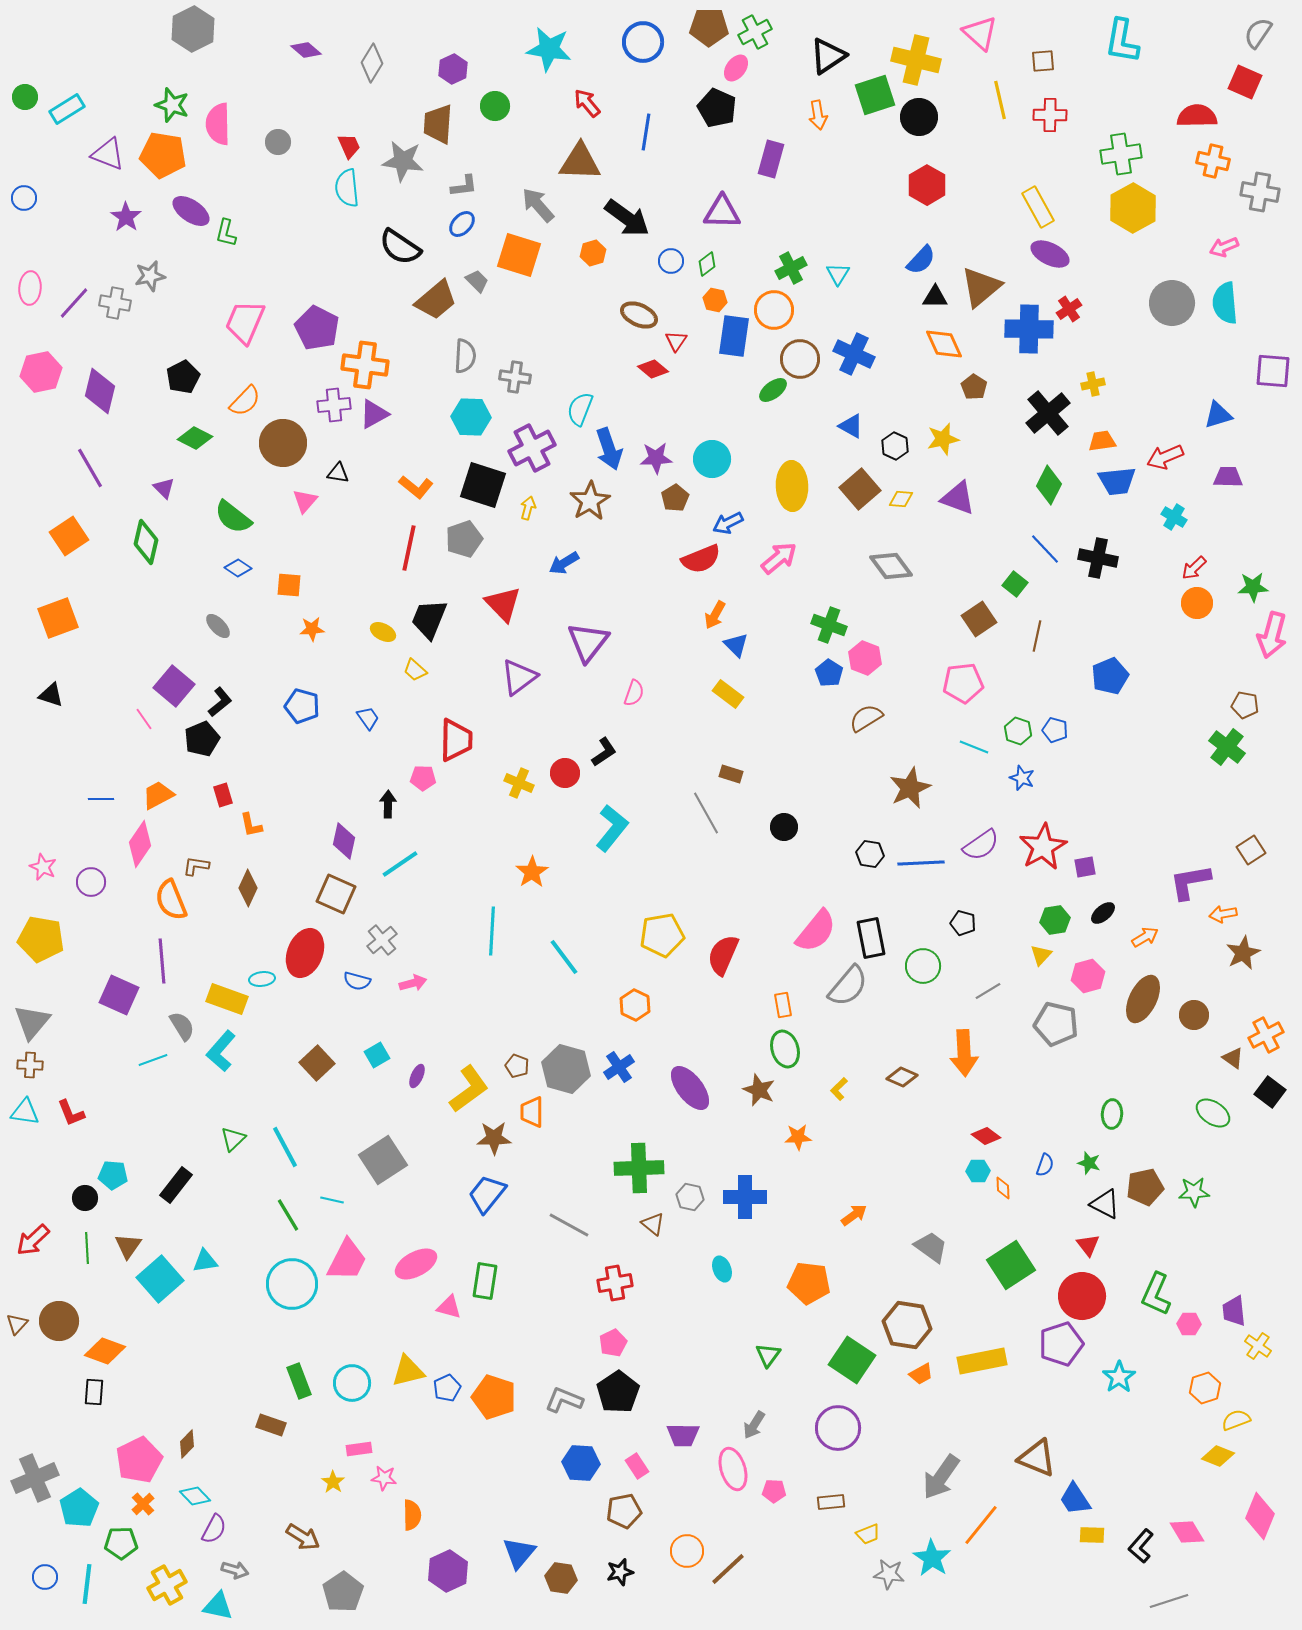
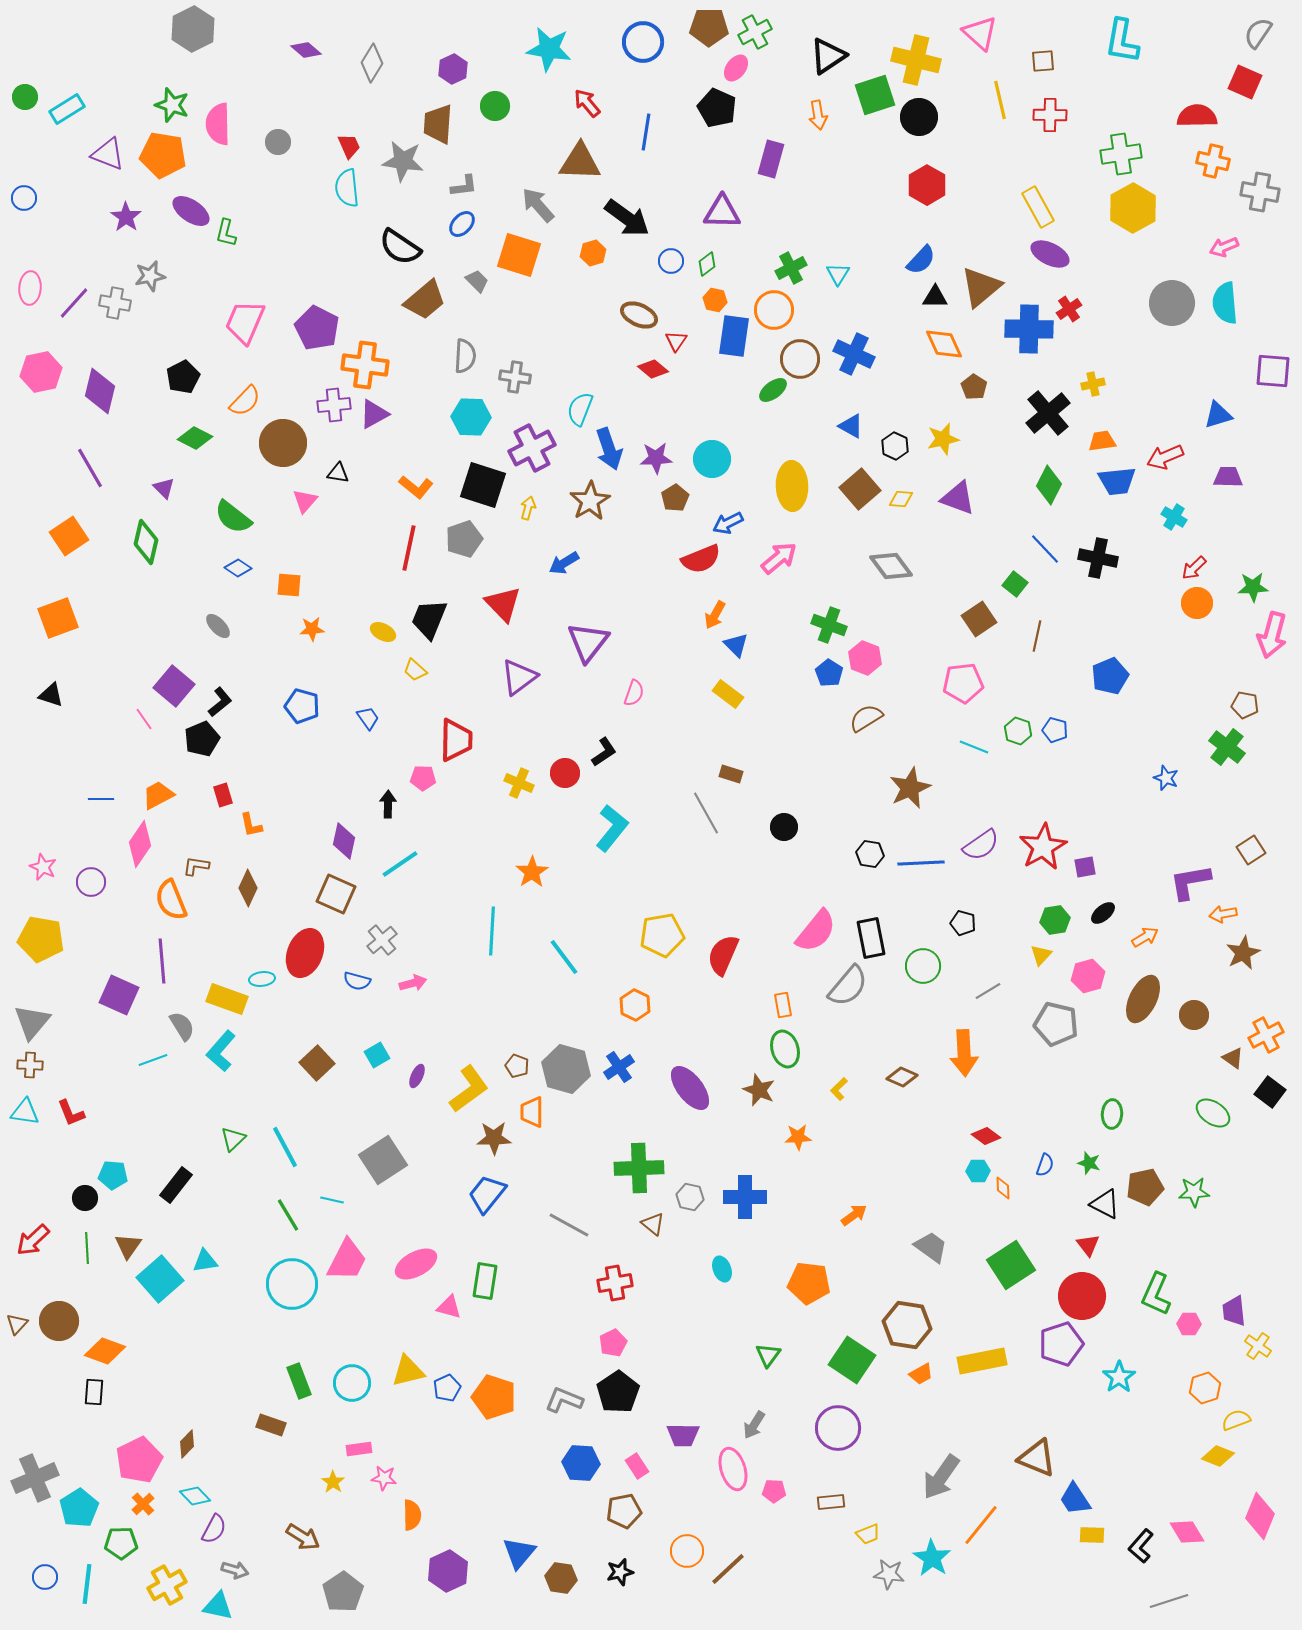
brown trapezoid at (436, 300): moved 11 px left
blue star at (1022, 778): moved 144 px right
